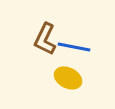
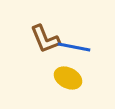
brown L-shape: rotated 48 degrees counterclockwise
